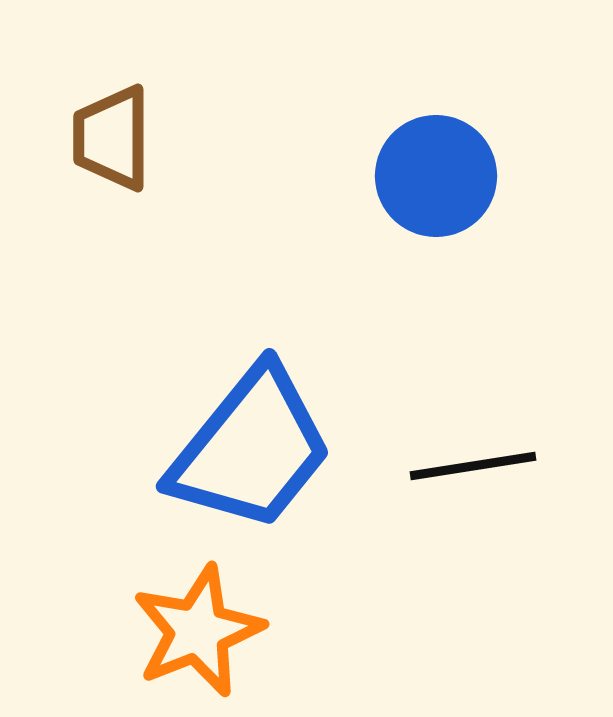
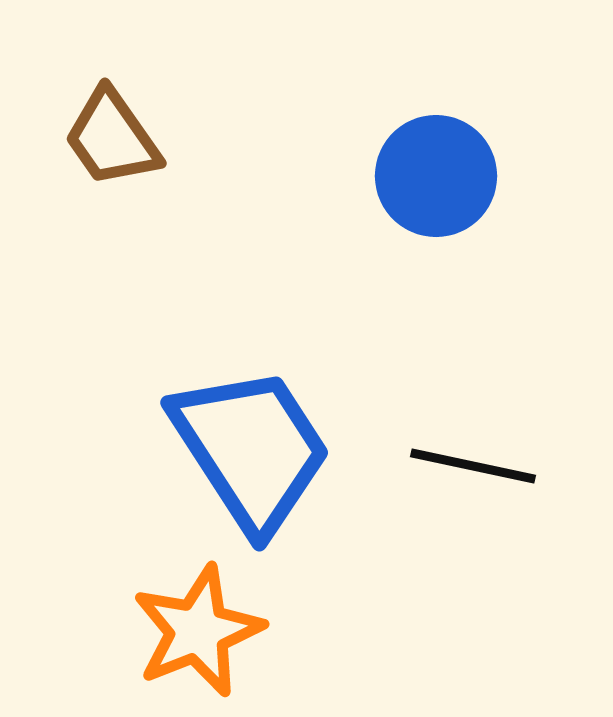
brown trapezoid: rotated 35 degrees counterclockwise
blue trapezoid: rotated 72 degrees counterclockwise
black line: rotated 21 degrees clockwise
